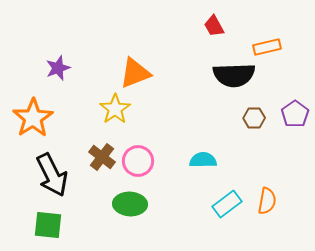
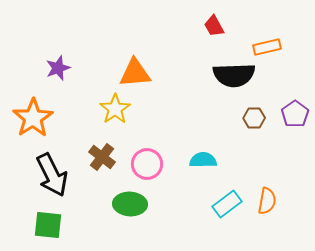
orange triangle: rotated 16 degrees clockwise
pink circle: moved 9 px right, 3 px down
